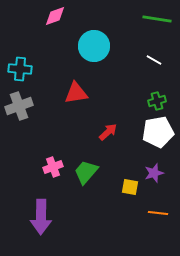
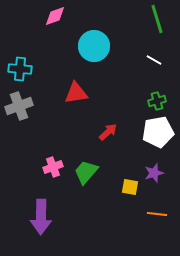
green line: rotated 64 degrees clockwise
orange line: moved 1 px left, 1 px down
